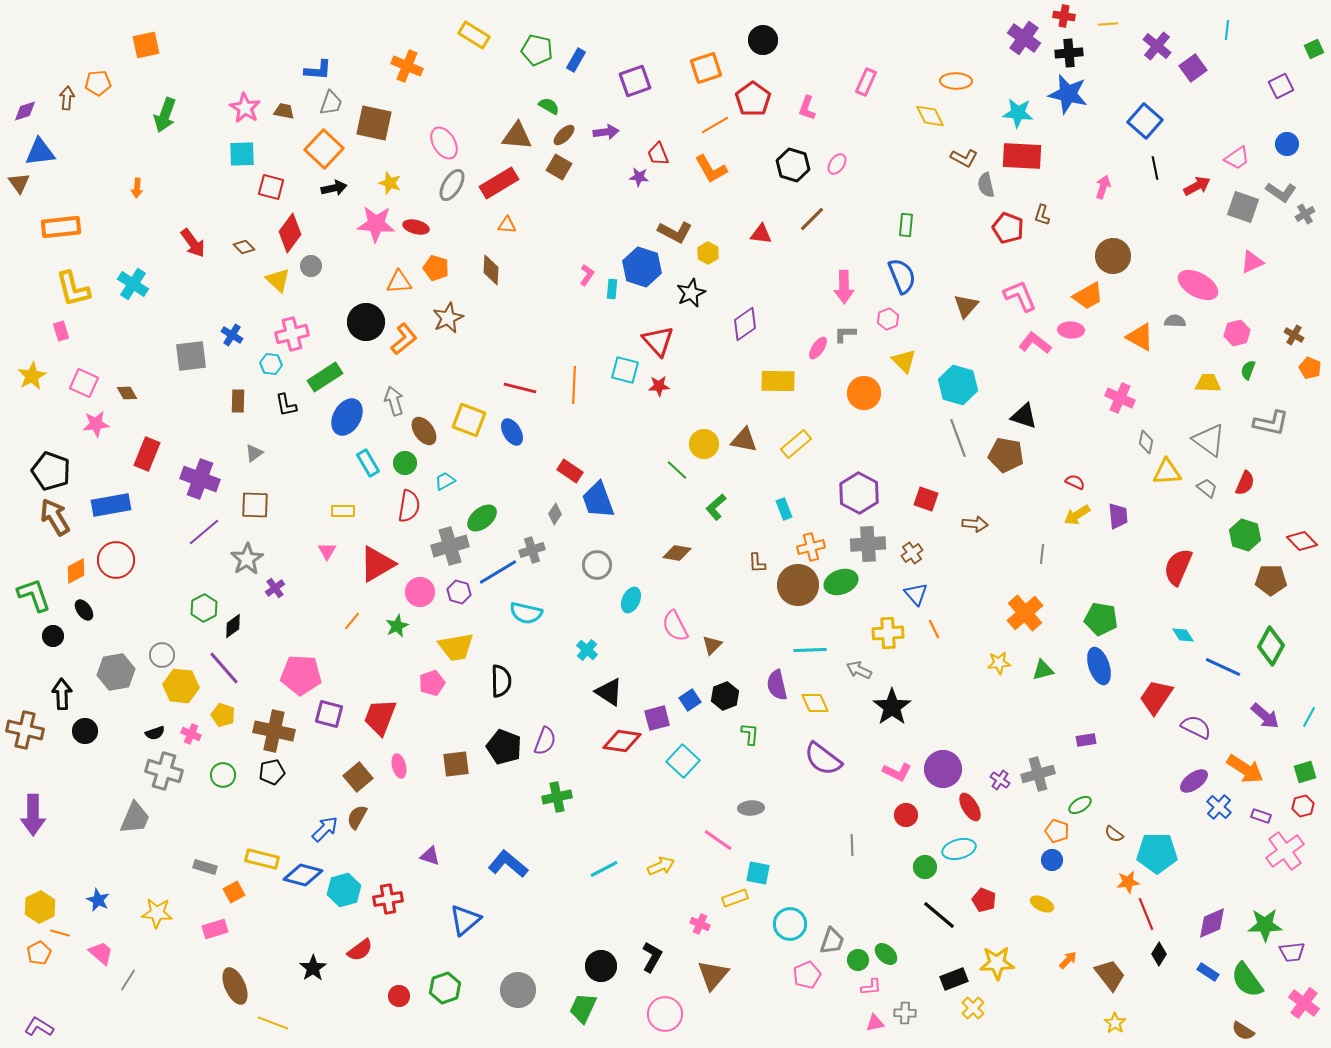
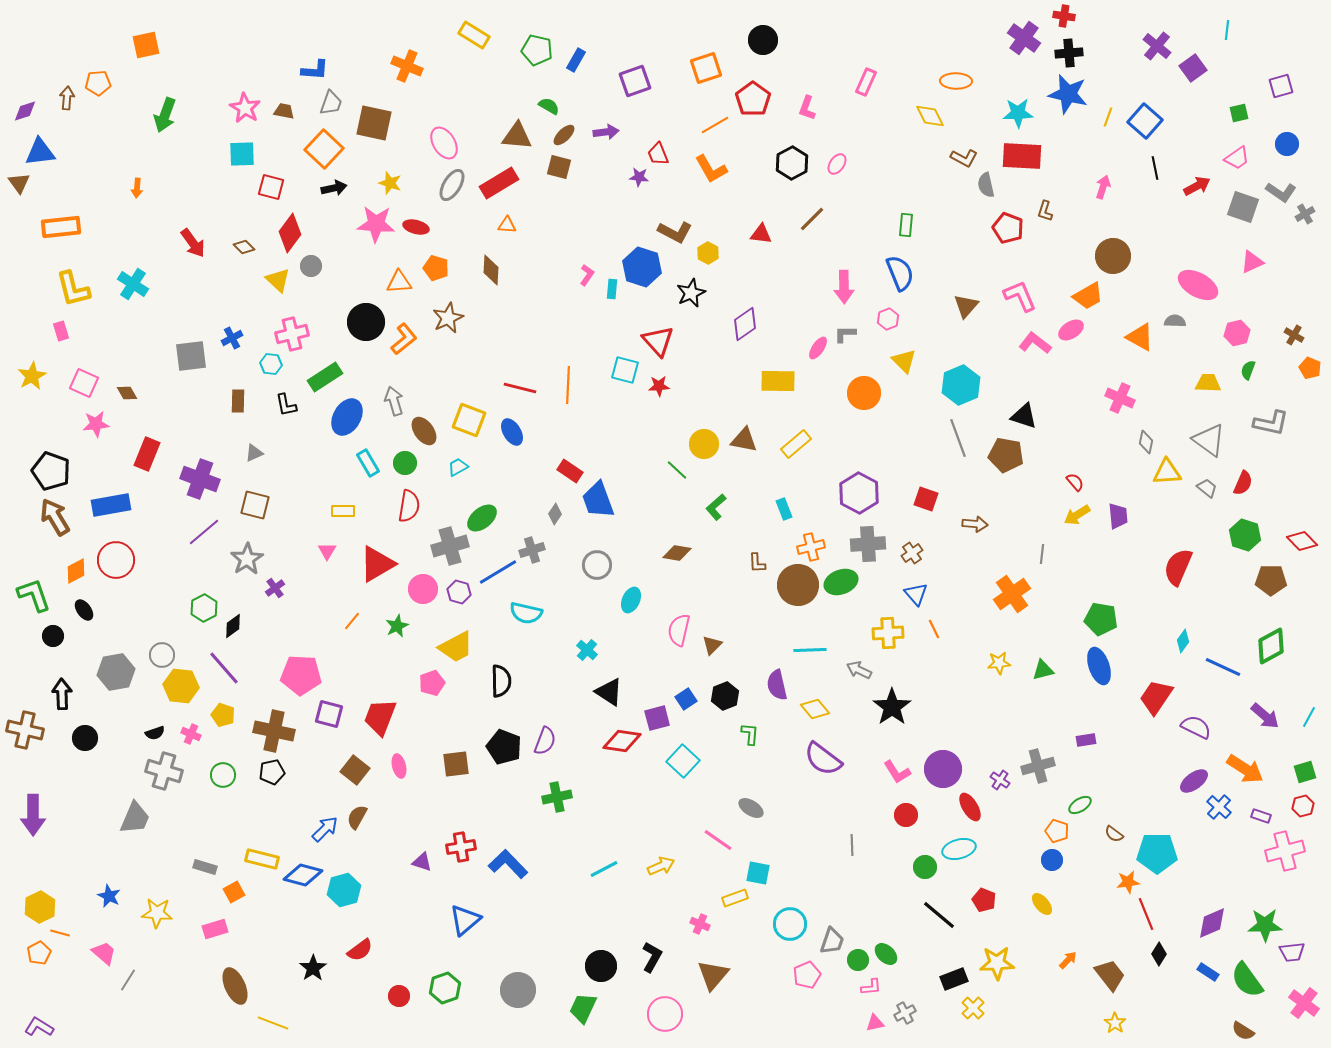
yellow line at (1108, 24): moved 93 px down; rotated 66 degrees counterclockwise
green square at (1314, 49): moved 75 px left, 64 px down; rotated 12 degrees clockwise
blue L-shape at (318, 70): moved 3 px left
purple square at (1281, 86): rotated 10 degrees clockwise
cyan star at (1018, 113): rotated 8 degrees counterclockwise
black hexagon at (793, 165): moved 1 px left, 2 px up; rotated 16 degrees clockwise
brown square at (559, 167): rotated 15 degrees counterclockwise
brown L-shape at (1042, 215): moved 3 px right, 4 px up
blue semicircle at (902, 276): moved 2 px left, 3 px up
pink ellipse at (1071, 330): rotated 35 degrees counterclockwise
blue cross at (232, 335): moved 3 px down; rotated 30 degrees clockwise
orange line at (574, 385): moved 6 px left
cyan hexagon at (958, 385): moved 3 px right; rotated 21 degrees clockwise
gray triangle at (254, 453): rotated 12 degrees clockwise
cyan trapezoid at (445, 481): moved 13 px right, 14 px up
red semicircle at (1075, 482): rotated 24 degrees clockwise
red semicircle at (1245, 483): moved 2 px left
brown square at (255, 505): rotated 12 degrees clockwise
pink circle at (420, 592): moved 3 px right, 3 px up
orange cross at (1025, 613): moved 13 px left, 19 px up; rotated 6 degrees clockwise
pink semicircle at (675, 626): moved 4 px right, 4 px down; rotated 40 degrees clockwise
cyan diamond at (1183, 635): moved 6 px down; rotated 70 degrees clockwise
green diamond at (1271, 646): rotated 33 degrees clockwise
yellow trapezoid at (456, 647): rotated 18 degrees counterclockwise
blue square at (690, 700): moved 4 px left, 1 px up
yellow diamond at (815, 703): moved 6 px down; rotated 16 degrees counterclockwise
black circle at (85, 731): moved 7 px down
pink L-shape at (897, 772): rotated 32 degrees clockwise
gray cross at (1038, 774): moved 8 px up
brown square at (358, 777): moved 3 px left, 7 px up; rotated 12 degrees counterclockwise
gray ellipse at (751, 808): rotated 35 degrees clockwise
pink cross at (1285, 851): rotated 21 degrees clockwise
purple triangle at (430, 856): moved 8 px left, 6 px down
blue L-shape at (508, 864): rotated 6 degrees clockwise
red cross at (388, 899): moved 73 px right, 52 px up
blue star at (98, 900): moved 11 px right, 4 px up
yellow ellipse at (1042, 904): rotated 25 degrees clockwise
pink trapezoid at (101, 953): moved 3 px right
gray cross at (905, 1013): rotated 30 degrees counterclockwise
